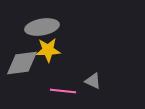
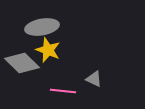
yellow star: rotated 25 degrees clockwise
gray diamond: rotated 52 degrees clockwise
gray triangle: moved 1 px right, 2 px up
